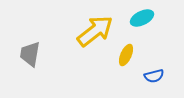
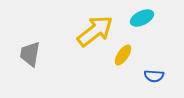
yellow ellipse: moved 3 px left; rotated 10 degrees clockwise
blue semicircle: rotated 18 degrees clockwise
